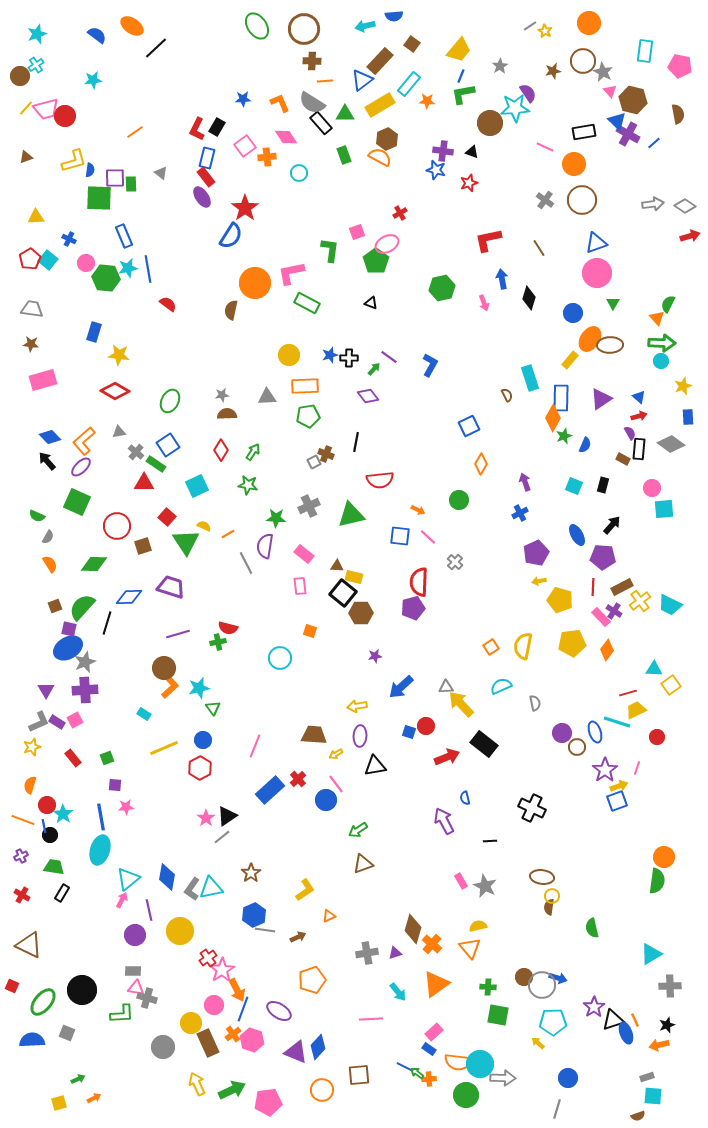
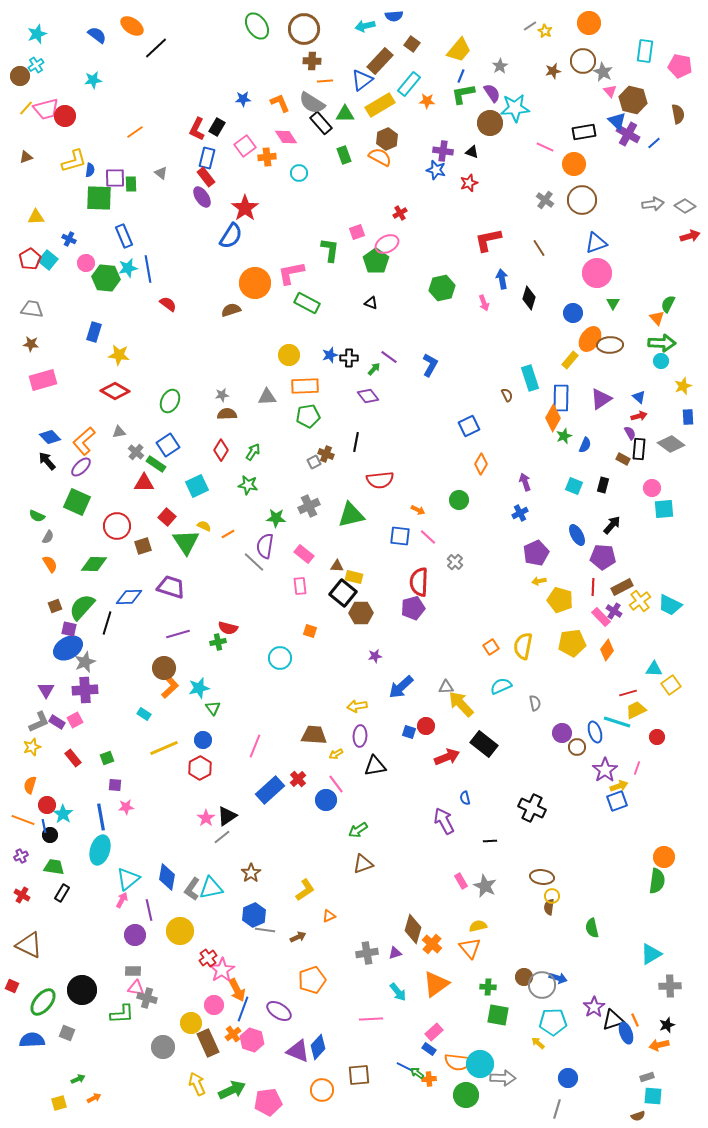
purple semicircle at (528, 93): moved 36 px left
brown semicircle at (231, 310): rotated 60 degrees clockwise
gray line at (246, 563): moved 8 px right, 1 px up; rotated 20 degrees counterclockwise
purple triangle at (296, 1052): moved 2 px right, 1 px up
